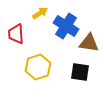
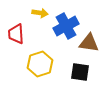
yellow arrow: rotated 42 degrees clockwise
blue cross: rotated 30 degrees clockwise
yellow hexagon: moved 2 px right, 3 px up
